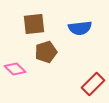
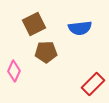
brown square: rotated 20 degrees counterclockwise
brown pentagon: rotated 15 degrees clockwise
pink diamond: moved 1 px left, 2 px down; rotated 70 degrees clockwise
